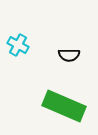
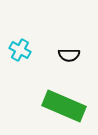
cyan cross: moved 2 px right, 5 px down
